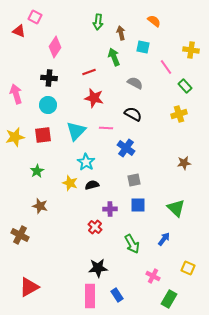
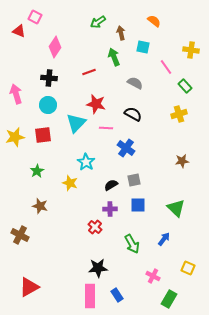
green arrow at (98, 22): rotated 49 degrees clockwise
red star at (94, 98): moved 2 px right, 6 px down
cyan triangle at (76, 131): moved 8 px up
brown star at (184, 163): moved 2 px left, 2 px up
black semicircle at (92, 185): moved 19 px right; rotated 16 degrees counterclockwise
